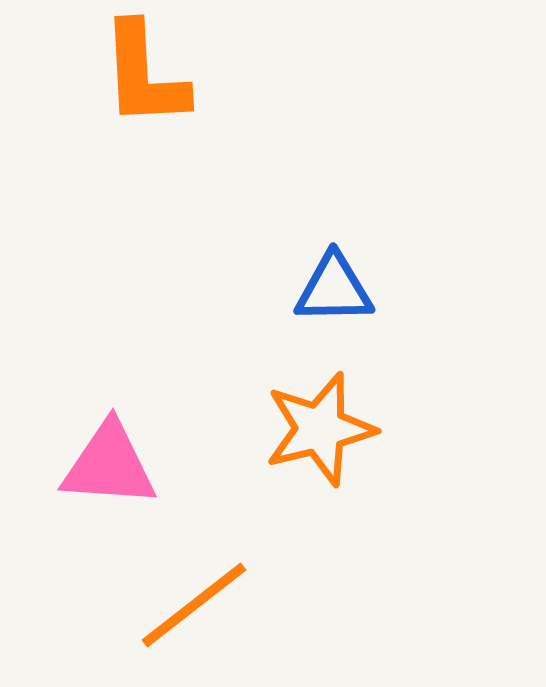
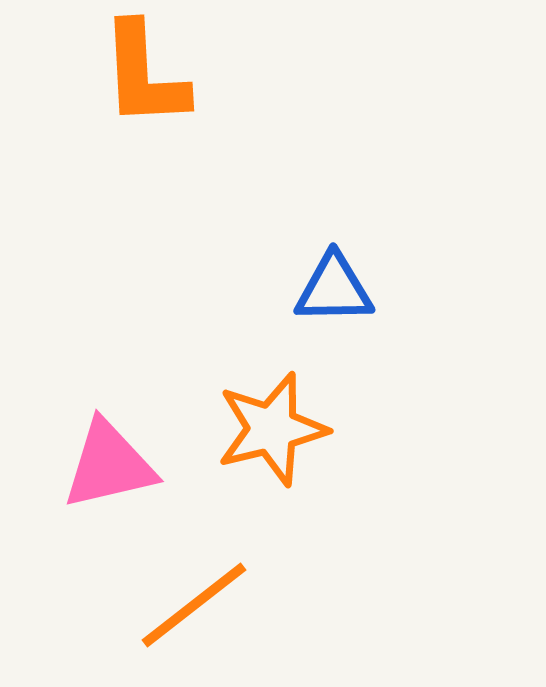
orange star: moved 48 px left
pink triangle: rotated 17 degrees counterclockwise
